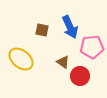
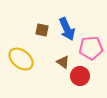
blue arrow: moved 3 px left, 2 px down
pink pentagon: moved 1 px left, 1 px down
